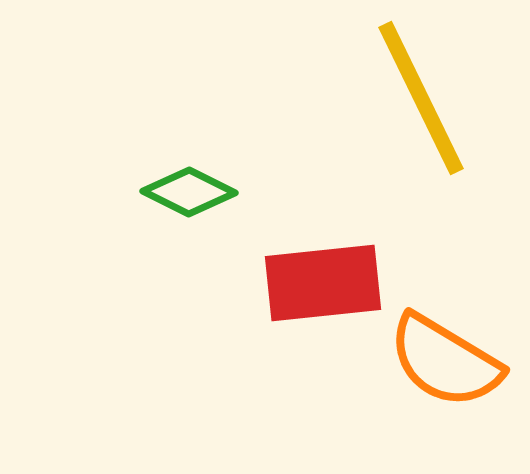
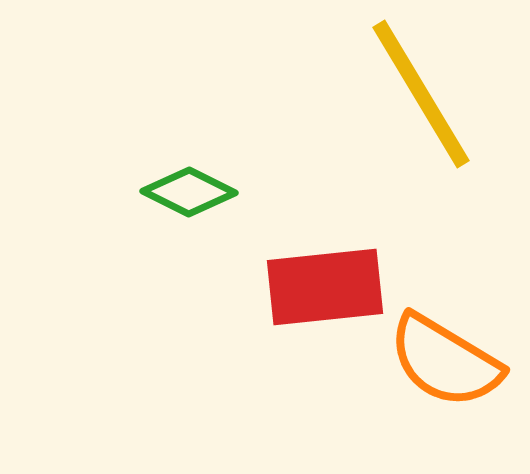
yellow line: moved 4 px up; rotated 5 degrees counterclockwise
red rectangle: moved 2 px right, 4 px down
